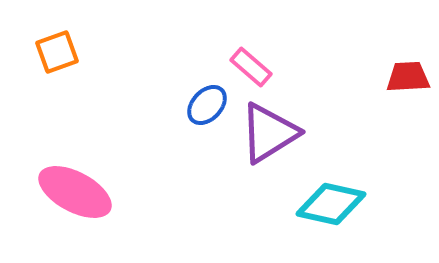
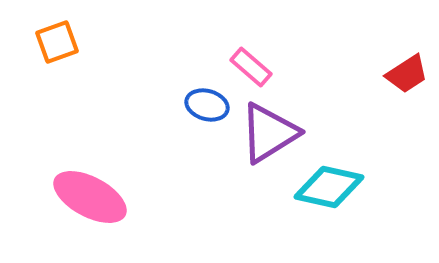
orange square: moved 10 px up
red trapezoid: moved 1 px left, 3 px up; rotated 150 degrees clockwise
blue ellipse: rotated 63 degrees clockwise
pink ellipse: moved 15 px right, 5 px down
cyan diamond: moved 2 px left, 17 px up
